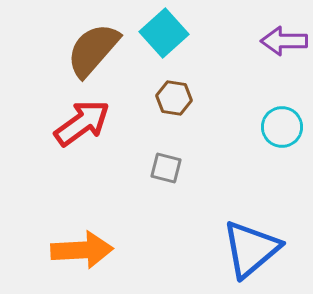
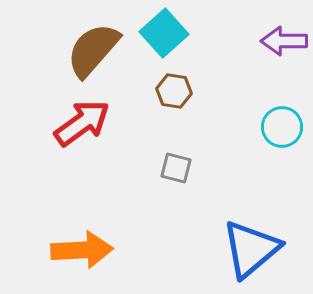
brown hexagon: moved 7 px up
gray square: moved 10 px right
